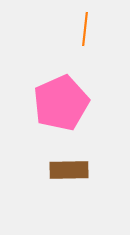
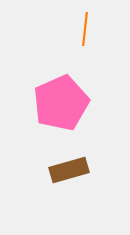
brown rectangle: rotated 15 degrees counterclockwise
